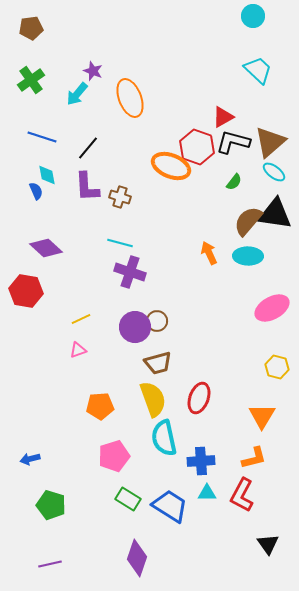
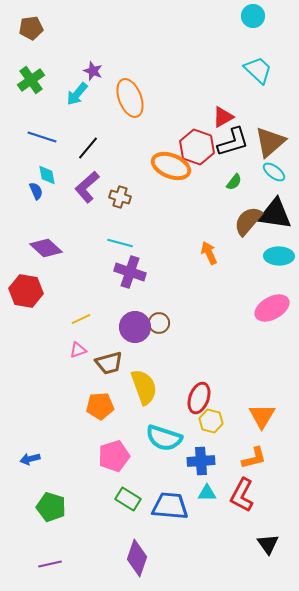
black L-shape at (233, 142): rotated 148 degrees clockwise
purple L-shape at (87, 187): rotated 52 degrees clockwise
cyan ellipse at (248, 256): moved 31 px right
brown circle at (157, 321): moved 2 px right, 2 px down
brown trapezoid at (158, 363): moved 49 px left
yellow hexagon at (277, 367): moved 66 px left, 54 px down
yellow semicircle at (153, 399): moved 9 px left, 12 px up
cyan semicircle at (164, 438): rotated 60 degrees counterclockwise
green pentagon at (51, 505): moved 2 px down
blue trapezoid at (170, 506): rotated 27 degrees counterclockwise
